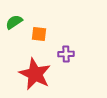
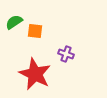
orange square: moved 4 px left, 3 px up
purple cross: rotated 21 degrees clockwise
